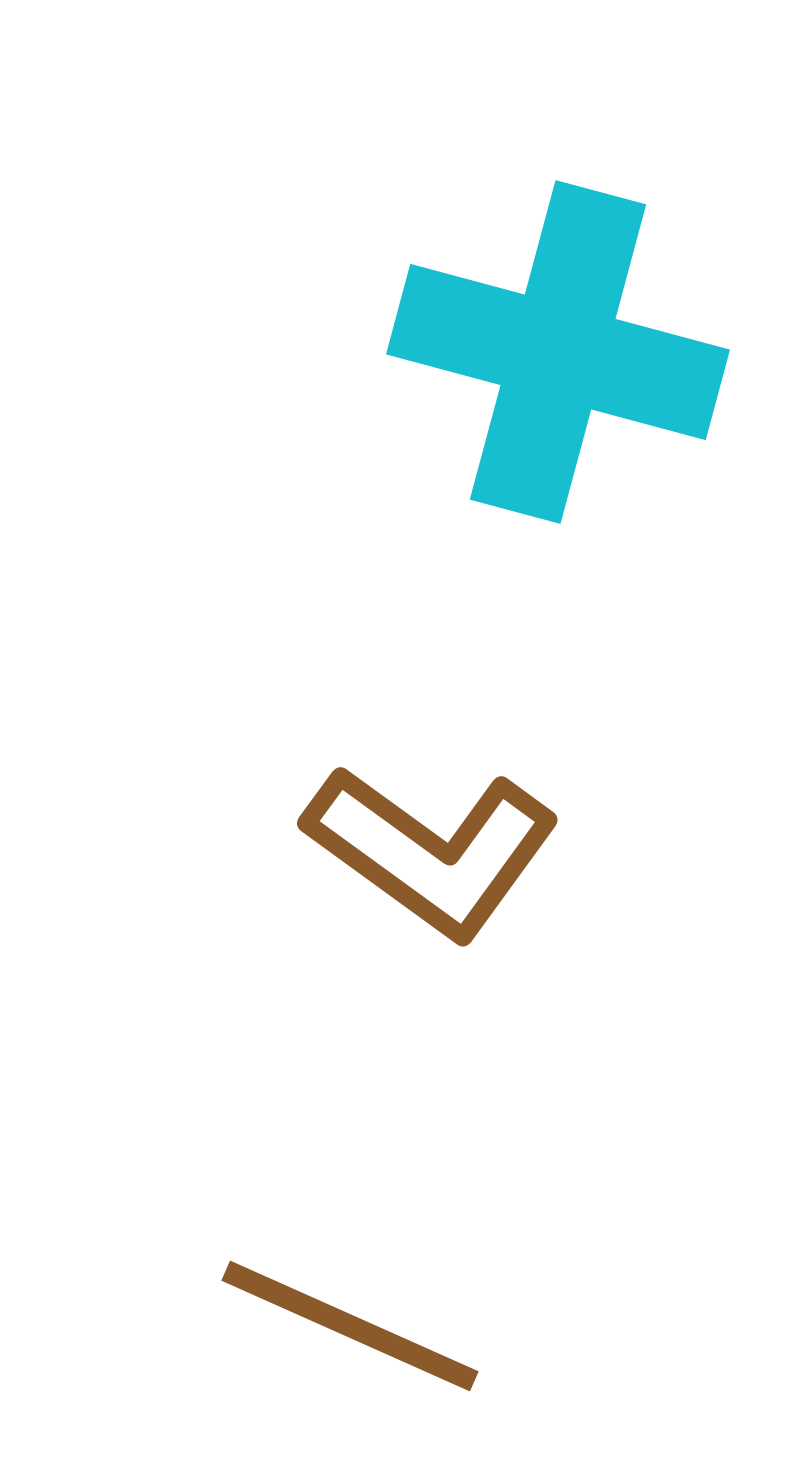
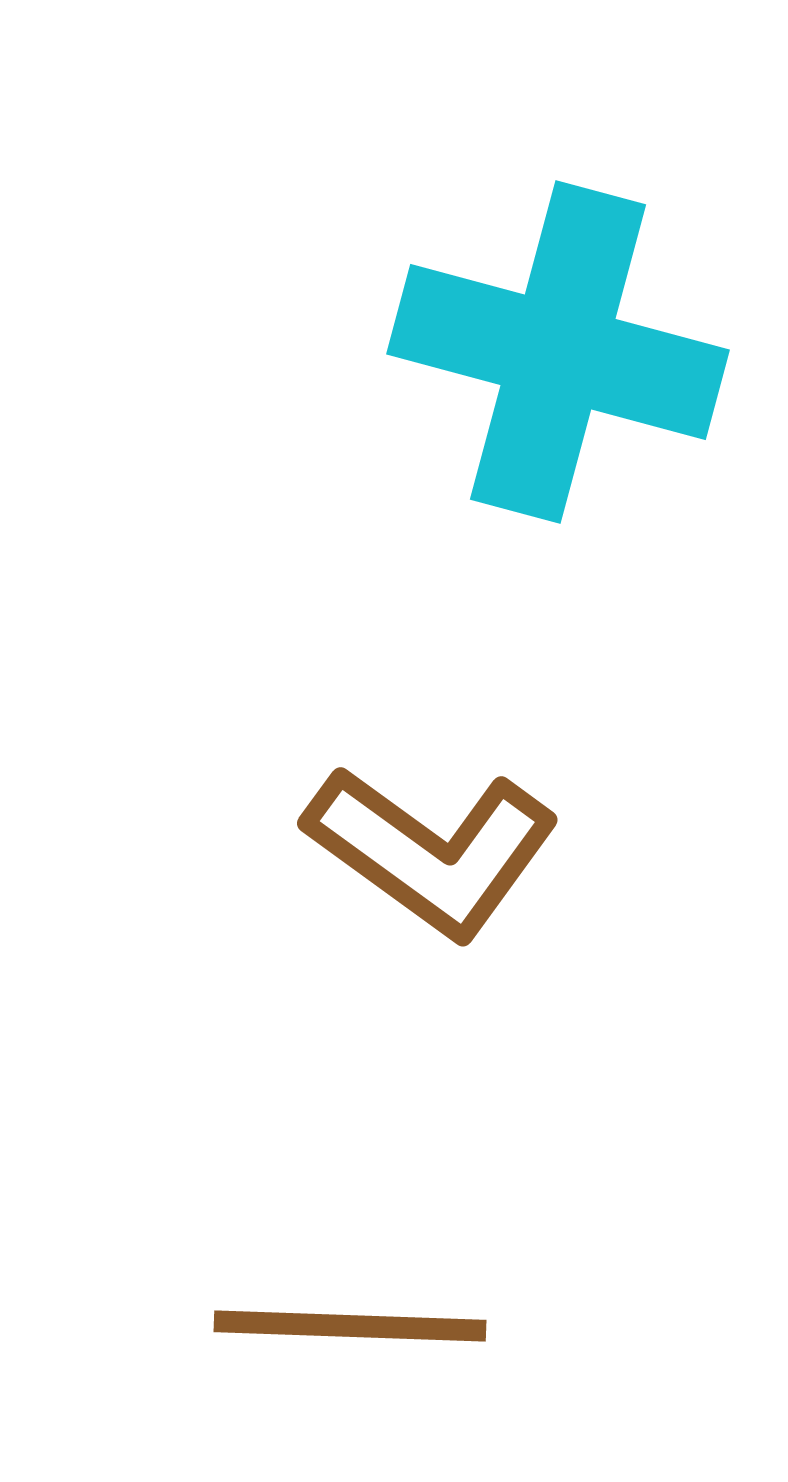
brown line: rotated 22 degrees counterclockwise
